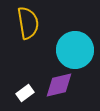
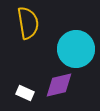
cyan circle: moved 1 px right, 1 px up
white rectangle: rotated 60 degrees clockwise
